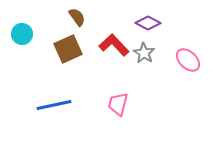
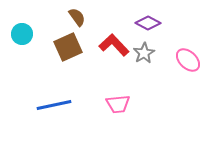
brown square: moved 2 px up
gray star: rotated 10 degrees clockwise
pink trapezoid: rotated 110 degrees counterclockwise
